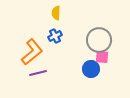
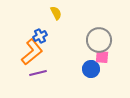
yellow semicircle: rotated 152 degrees clockwise
blue cross: moved 15 px left
